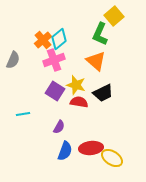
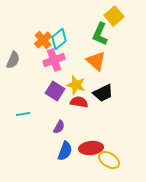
yellow ellipse: moved 3 px left, 2 px down
